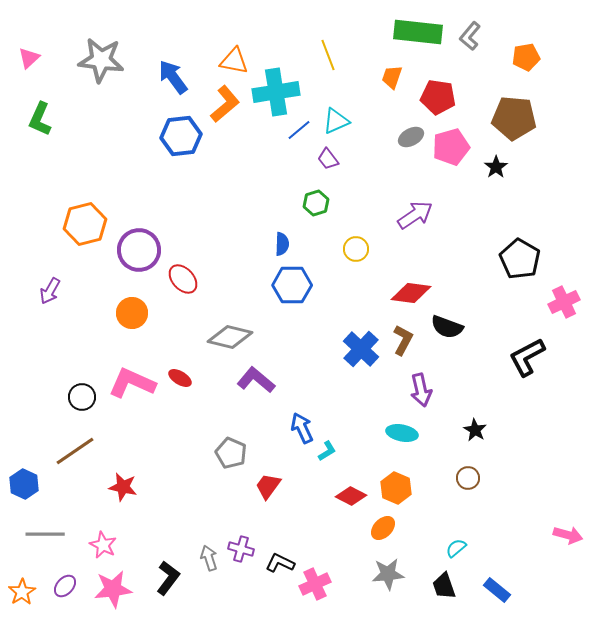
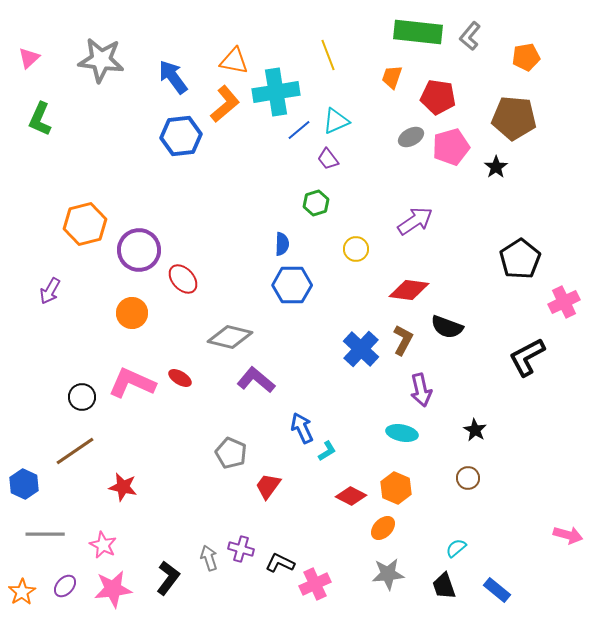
purple arrow at (415, 215): moved 6 px down
black pentagon at (520, 259): rotated 9 degrees clockwise
red diamond at (411, 293): moved 2 px left, 3 px up
